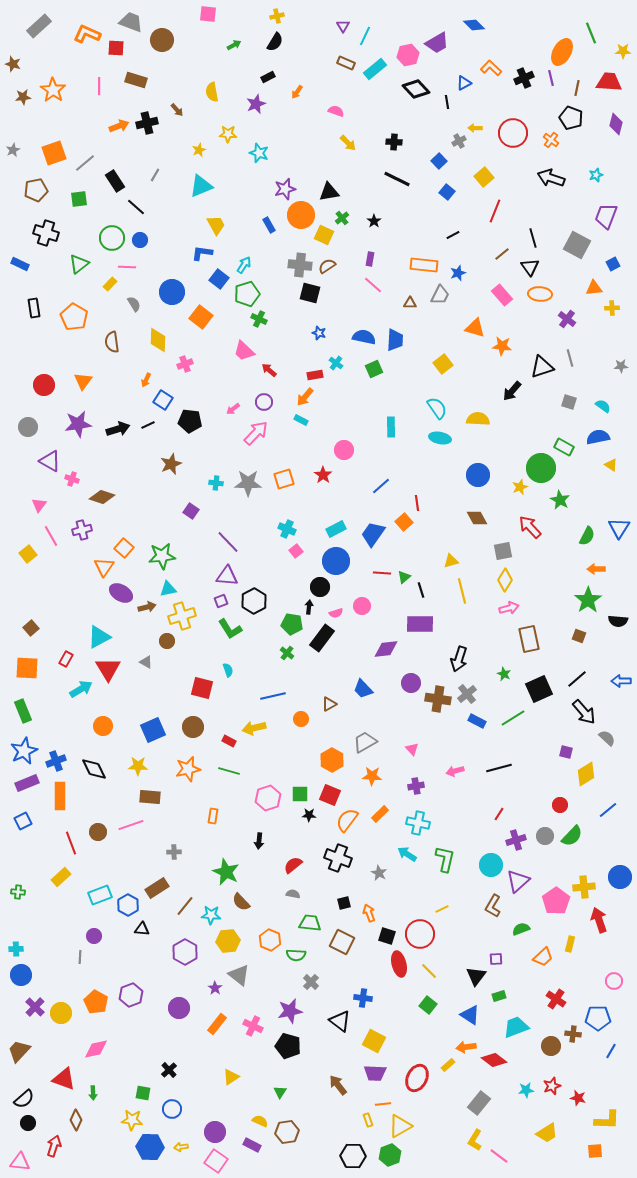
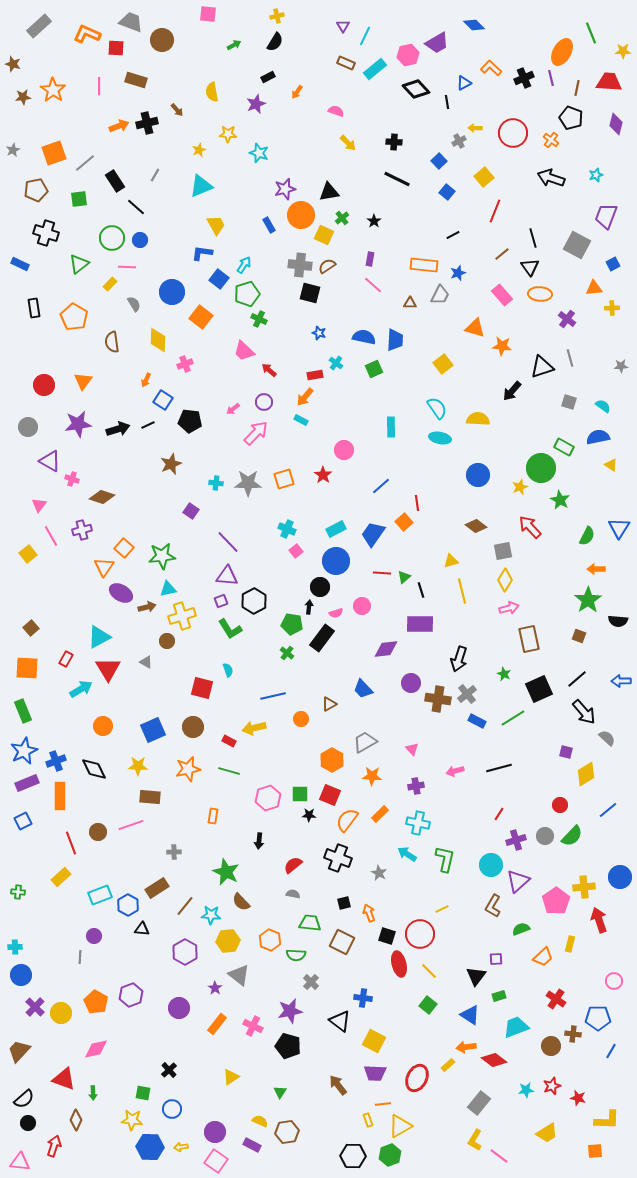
brown diamond at (477, 518): moved 1 px left, 8 px down; rotated 25 degrees counterclockwise
cyan cross at (16, 949): moved 1 px left, 2 px up
